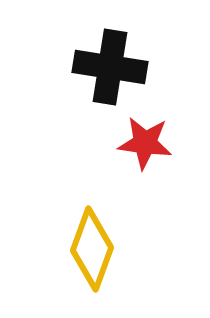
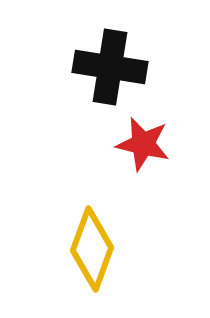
red star: moved 2 px left, 1 px down; rotated 6 degrees clockwise
